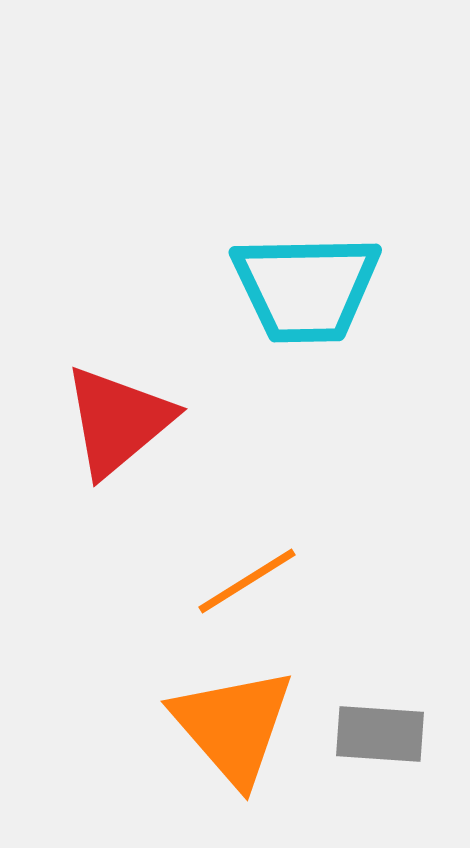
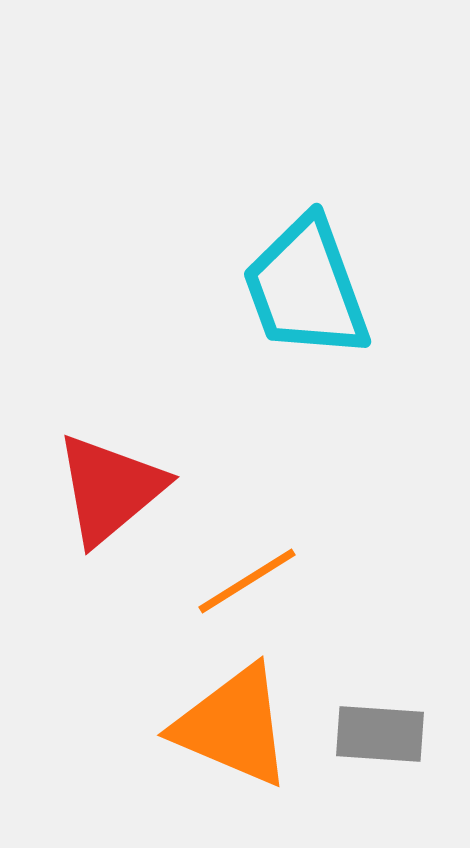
cyan trapezoid: rotated 71 degrees clockwise
red triangle: moved 8 px left, 68 px down
orange triangle: rotated 26 degrees counterclockwise
